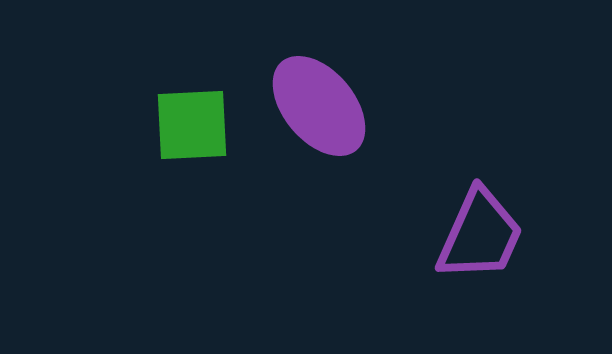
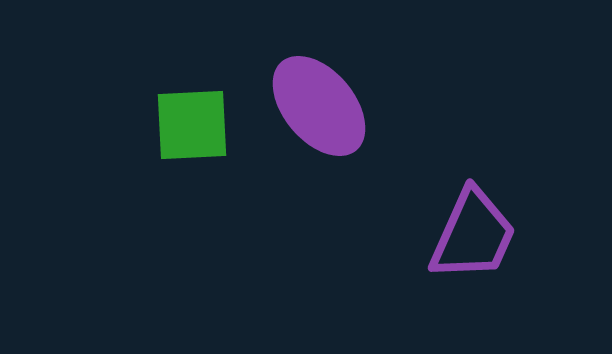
purple trapezoid: moved 7 px left
